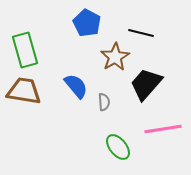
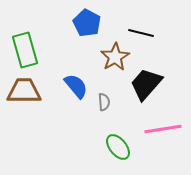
brown trapezoid: rotated 9 degrees counterclockwise
